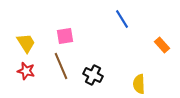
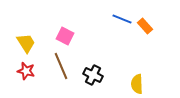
blue line: rotated 36 degrees counterclockwise
pink square: rotated 36 degrees clockwise
orange rectangle: moved 17 px left, 19 px up
yellow semicircle: moved 2 px left
